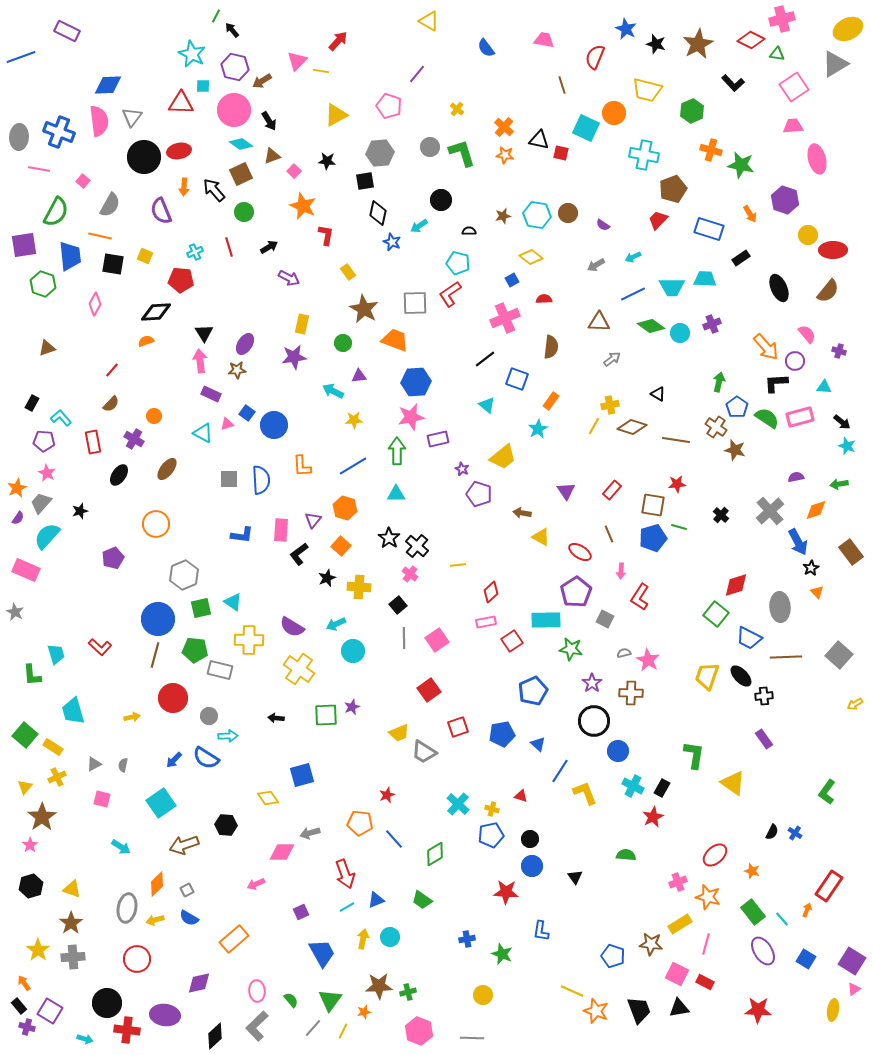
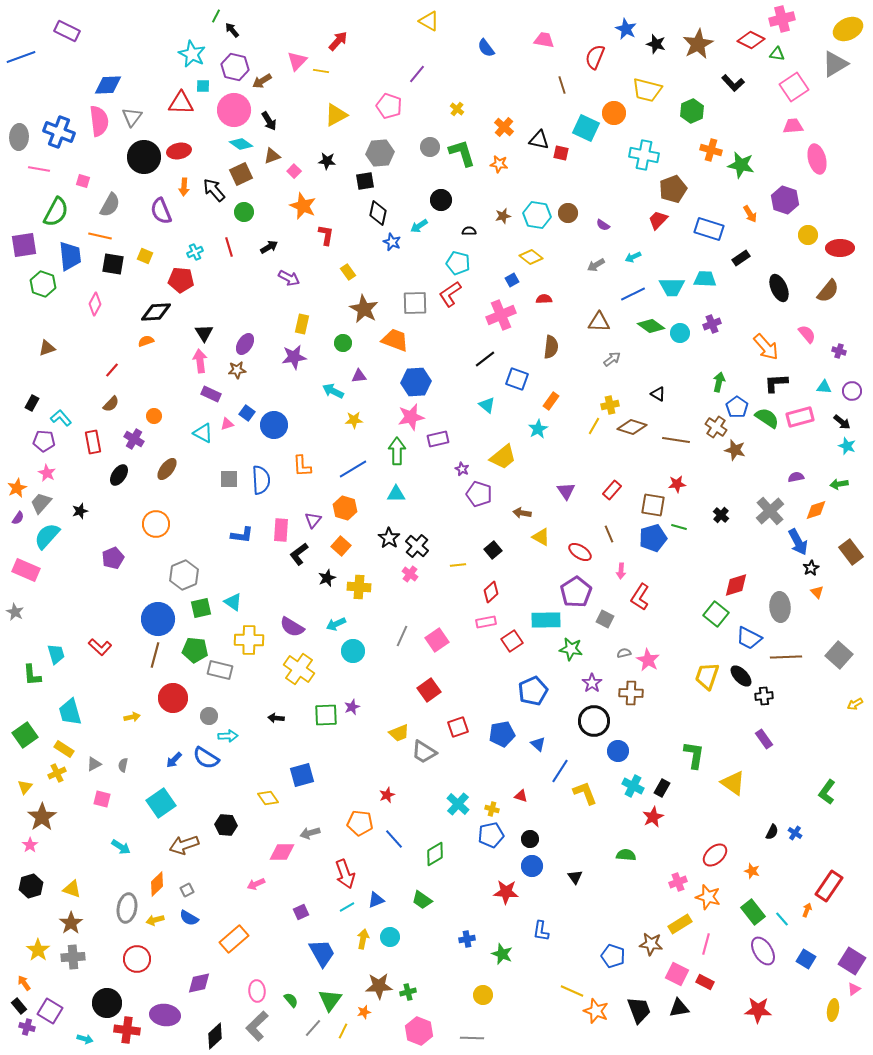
orange star at (505, 155): moved 6 px left, 9 px down
pink square at (83, 181): rotated 24 degrees counterclockwise
red ellipse at (833, 250): moved 7 px right, 2 px up
pink cross at (505, 318): moved 4 px left, 3 px up
purple circle at (795, 361): moved 57 px right, 30 px down
blue line at (353, 466): moved 3 px down
black square at (398, 605): moved 95 px right, 55 px up
gray line at (404, 638): moved 2 px left, 2 px up; rotated 25 degrees clockwise
cyan trapezoid at (73, 711): moved 3 px left, 1 px down
green square at (25, 735): rotated 15 degrees clockwise
yellow rectangle at (53, 747): moved 11 px right, 2 px down
yellow cross at (57, 777): moved 4 px up
